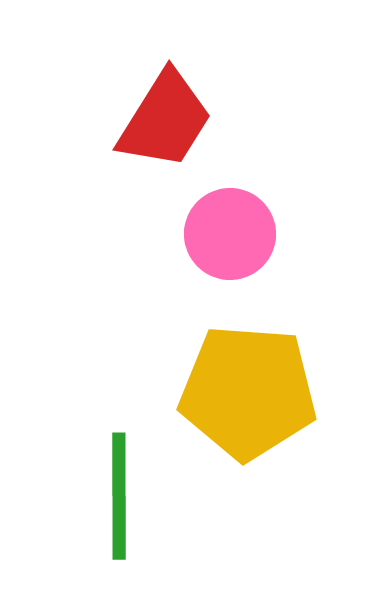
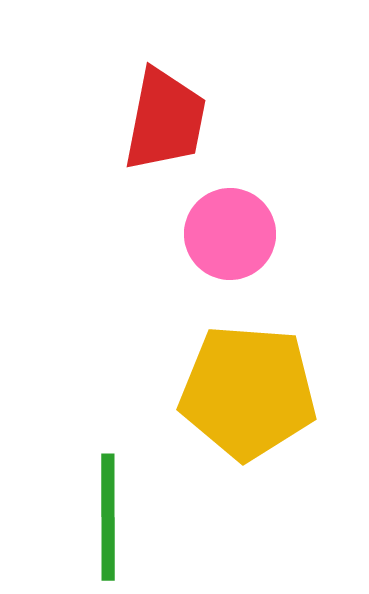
red trapezoid: rotated 21 degrees counterclockwise
green line: moved 11 px left, 21 px down
